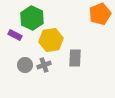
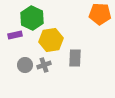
orange pentagon: rotated 25 degrees clockwise
purple rectangle: rotated 40 degrees counterclockwise
